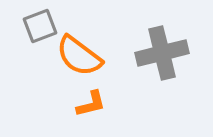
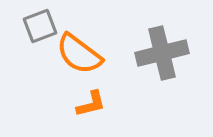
orange semicircle: moved 2 px up
